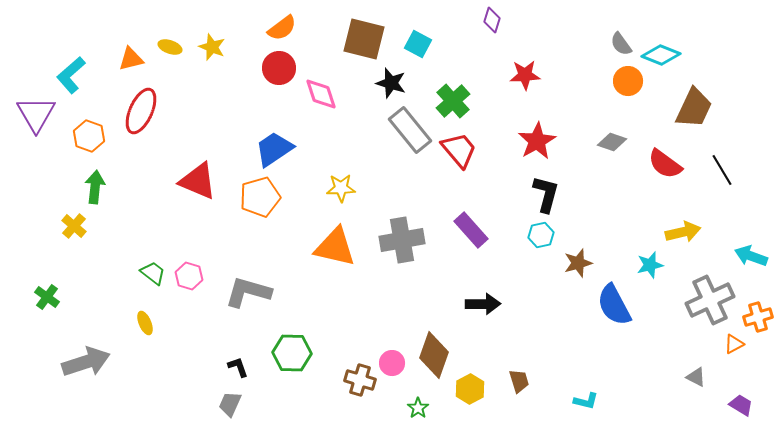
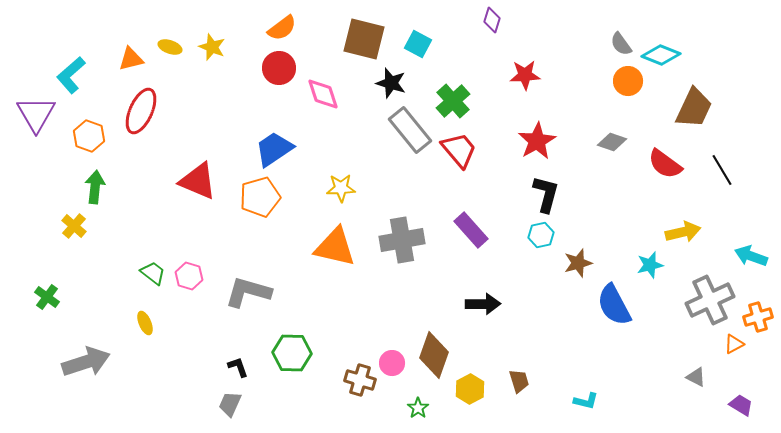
pink diamond at (321, 94): moved 2 px right
